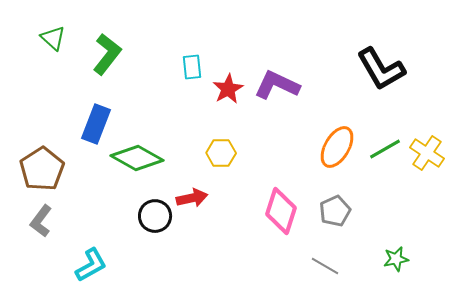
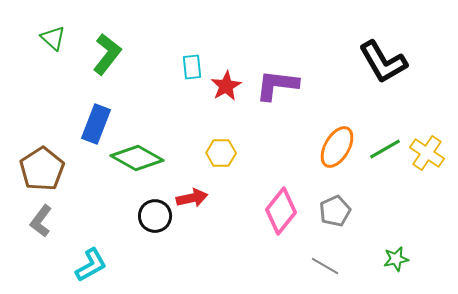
black L-shape: moved 2 px right, 7 px up
purple L-shape: rotated 18 degrees counterclockwise
red star: moved 2 px left, 3 px up
pink diamond: rotated 21 degrees clockwise
